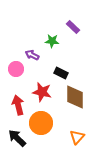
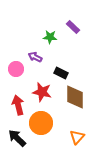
green star: moved 2 px left, 4 px up
purple arrow: moved 3 px right, 2 px down
